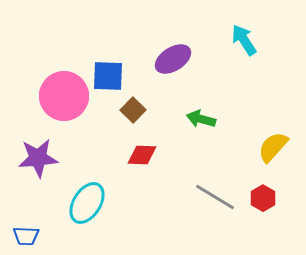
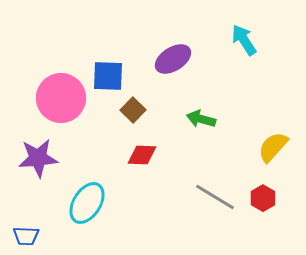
pink circle: moved 3 px left, 2 px down
